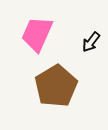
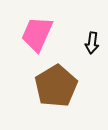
black arrow: moved 1 px right, 1 px down; rotated 30 degrees counterclockwise
